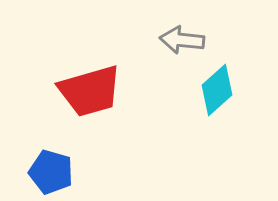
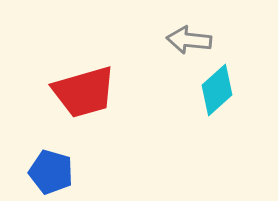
gray arrow: moved 7 px right
red trapezoid: moved 6 px left, 1 px down
